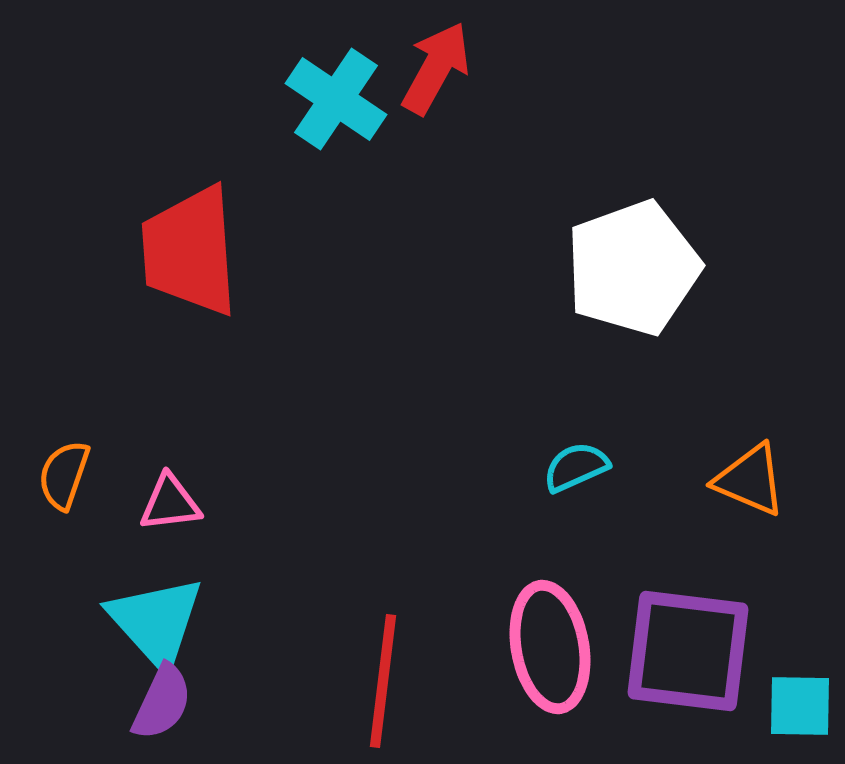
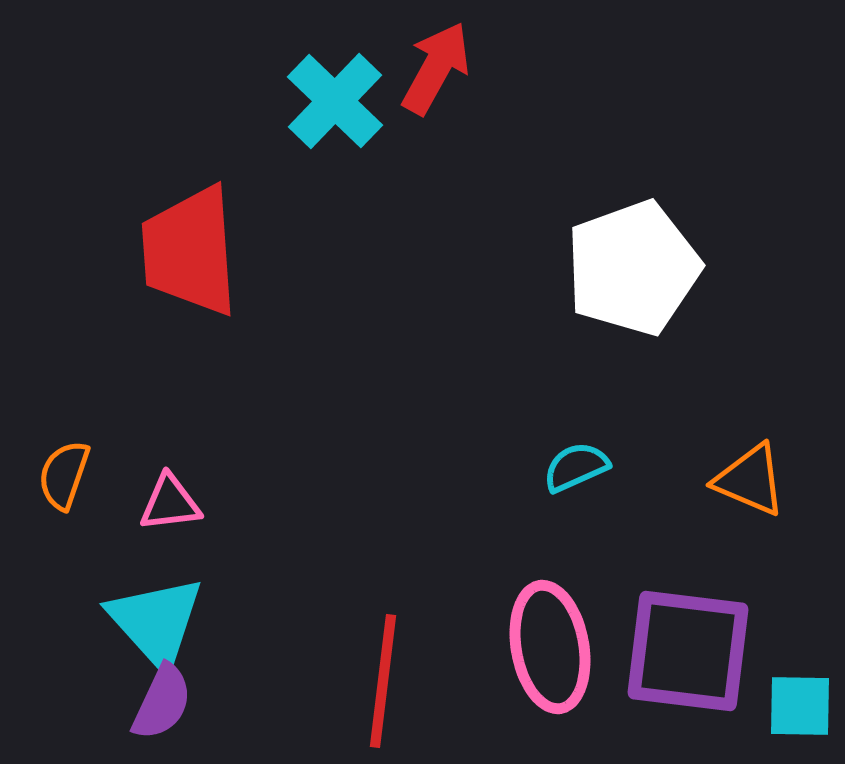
cyan cross: moved 1 px left, 2 px down; rotated 10 degrees clockwise
